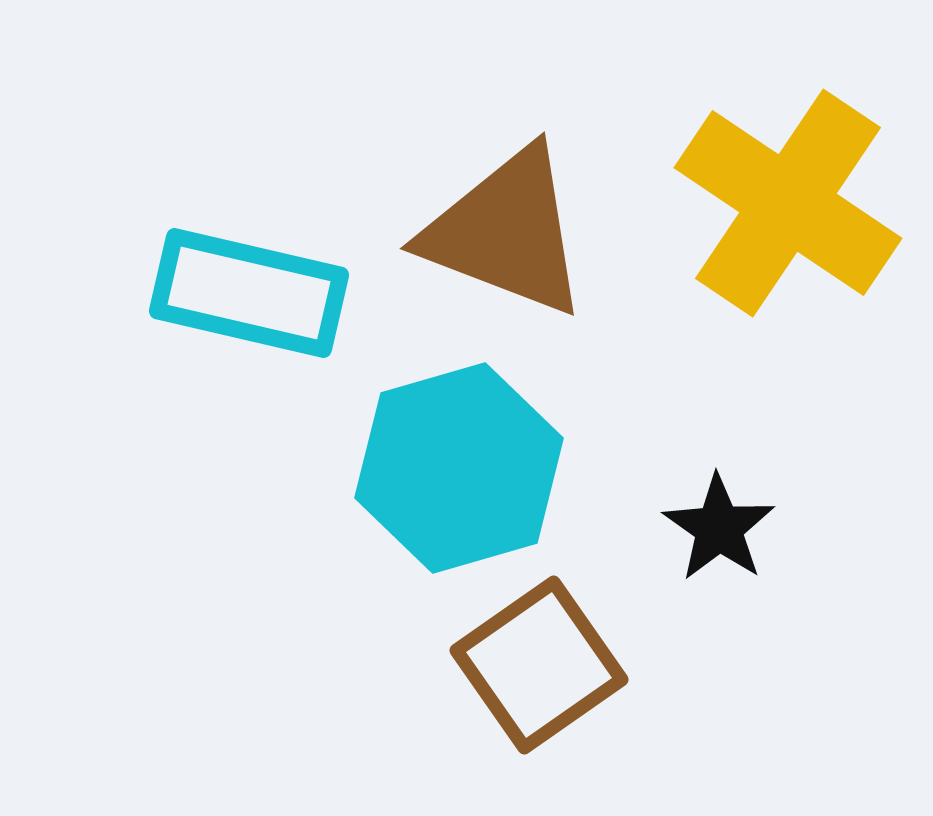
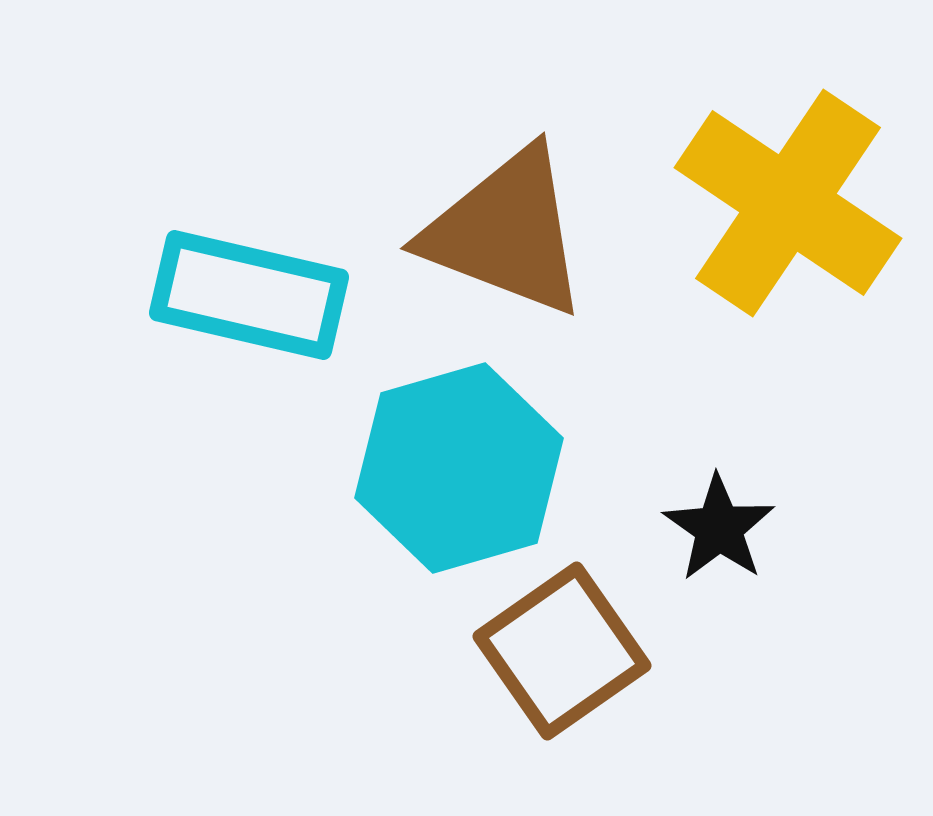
cyan rectangle: moved 2 px down
brown square: moved 23 px right, 14 px up
